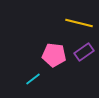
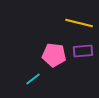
purple rectangle: moved 1 px left, 1 px up; rotated 30 degrees clockwise
